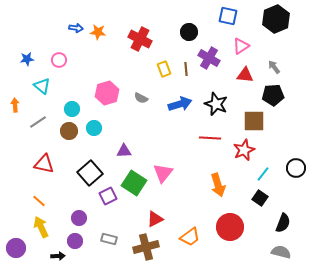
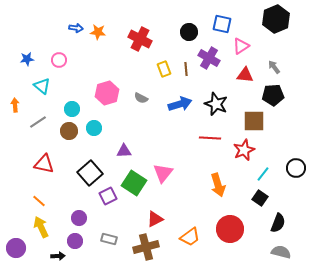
blue square at (228, 16): moved 6 px left, 8 px down
black semicircle at (283, 223): moved 5 px left
red circle at (230, 227): moved 2 px down
